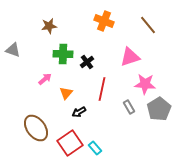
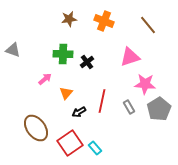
brown star: moved 20 px right, 7 px up
red line: moved 12 px down
